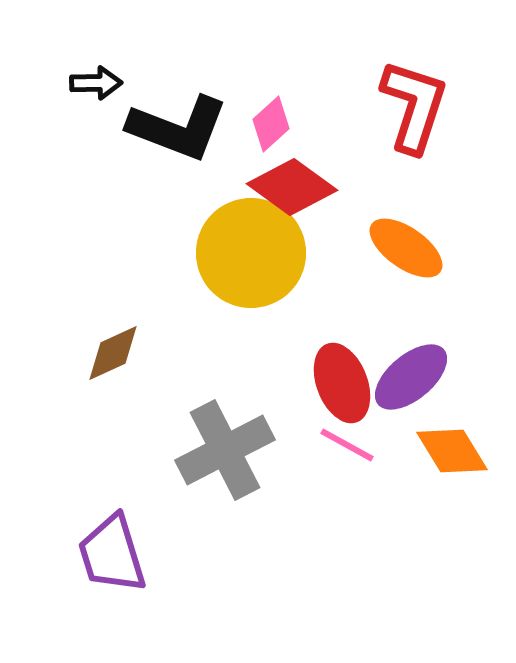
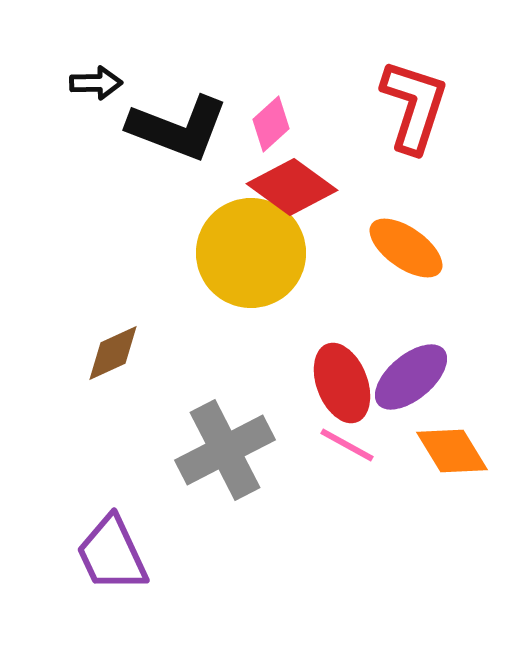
purple trapezoid: rotated 8 degrees counterclockwise
